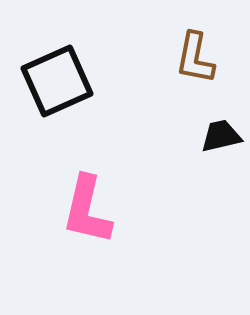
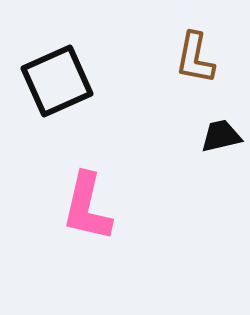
pink L-shape: moved 3 px up
